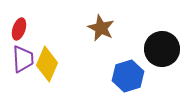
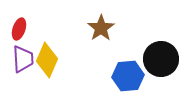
brown star: rotated 12 degrees clockwise
black circle: moved 1 px left, 10 px down
yellow diamond: moved 4 px up
blue hexagon: rotated 12 degrees clockwise
